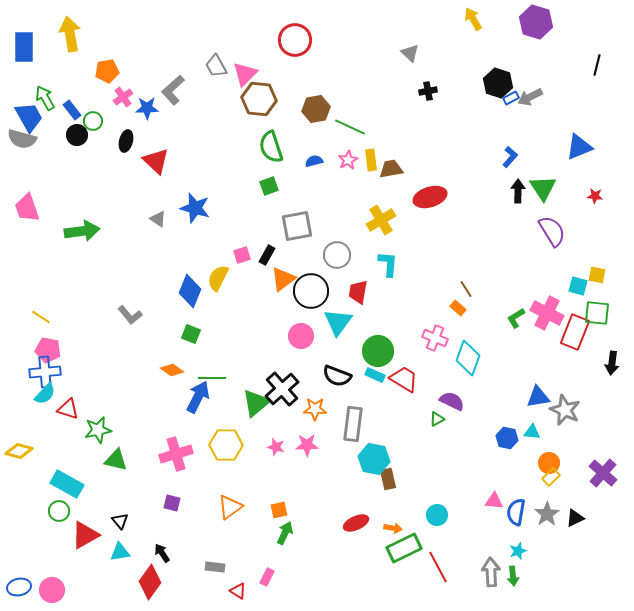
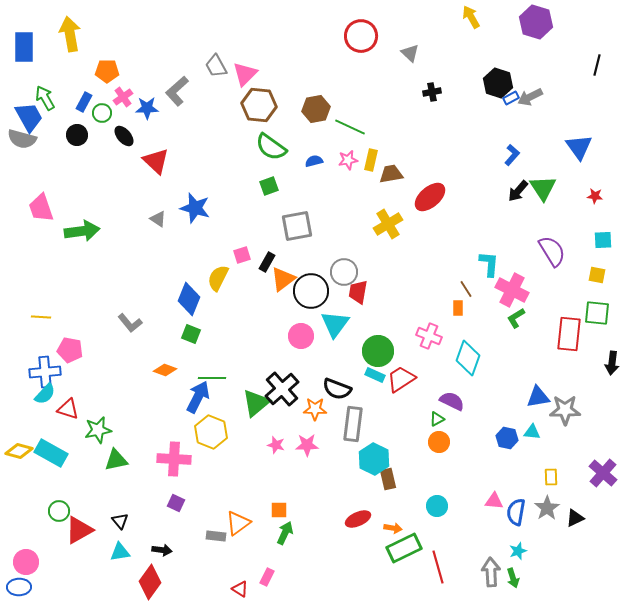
yellow arrow at (473, 19): moved 2 px left, 2 px up
red circle at (295, 40): moved 66 px right, 4 px up
orange pentagon at (107, 71): rotated 10 degrees clockwise
gray L-shape at (173, 90): moved 4 px right, 1 px down
black cross at (428, 91): moved 4 px right, 1 px down
brown hexagon at (259, 99): moved 6 px down
blue rectangle at (72, 110): moved 12 px right, 8 px up; rotated 66 degrees clockwise
green circle at (93, 121): moved 9 px right, 8 px up
black ellipse at (126, 141): moved 2 px left, 5 px up; rotated 55 degrees counterclockwise
green semicircle at (271, 147): rotated 36 degrees counterclockwise
blue triangle at (579, 147): rotated 44 degrees counterclockwise
blue L-shape at (510, 157): moved 2 px right, 2 px up
pink star at (348, 160): rotated 18 degrees clockwise
yellow rectangle at (371, 160): rotated 20 degrees clockwise
brown trapezoid at (391, 169): moved 5 px down
black arrow at (518, 191): rotated 140 degrees counterclockwise
red ellipse at (430, 197): rotated 24 degrees counterclockwise
pink trapezoid at (27, 208): moved 14 px right
yellow cross at (381, 220): moved 7 px right, 4 px down
purple semicircle at (552, 231): moved 20 px down
black rectangle at (267, 255): moved 7 px down
gray circle at (337, 255): moved 7 px right, 17 px down
cyan L-shape at (388, 264): moved 101 px right
cyan square at (578, 286): moved 25 px right, 46 px up; rotated 18 degrees counterclockwise
blue diamond at (190, 291): moved 1 px left, 8 px down
orange rectangle at (458, 308): rotated 49 degrees clockwise
pink cross at (547, 313): moved 35 px left, 23 px up
gray L-shape at (130, 315): moved 8 px down
yellow line at (41, 317): rotated 30 degrees counterclockwise
cyan triangle at (338, 322): moved 3 px left, 2 px down
red rectangle at (575, 332): moved 6 px left, 2 px down; rotated 16 degrees counterclockwise
pink cross at (435, 338): moved 6 px left, 2 px up
pink pentagon at (48, 350): moved 22 px right
orange diamond at (172, 370): moved 7 px left; rotated 15 degrees counterclockwise
black semicircle at (337, 376): moved 13 px down
red trapezoid at (404, 379): moved 3 px left; rotated 64 degrees counterclockwise
gray star at (565, 410): rotated 24 degrees counterclockwise
yellow hexagon at (226, 445): moved 15 px left, 13 px up; rotated 20 degrees clockwise
pink star at (276, 447): moved 2 px up
pink cross at (176, 454): moved 2 px left, 5 px down; rotated 20 degrees clockwise
cyan hexagon at (374, 459): rotated 16 degrees clockwise
green triangle at (116, 460): rotated 25 degrees counterclockwise
orange circle at (549, 463): moved 110 px left, 21 px up
yellow rectangle at (551, 477): rotated 48 degrees counterclockwise
cyan rectangle at (67, 484): moved 16 px left, 31 px up
purple square at (172, 503): moved 4 px right; rotated 12 degrees clockwise
orange triangle at (230, 507): moved 8 px right, 16 px down
orange square at (279, 510): rotated 12 degrees clockwise
gray star at (547, 514): moved 6 px up
cyan circle at (437, 515): moved 9 px up
red ellipse at (356, 523): moved 2 px right, 4 px up
red triangle at (85, 535): moved 6 px left, 5 px up
black arrow at (162, 553): moved 3 px up; rotated 132 degrees clockwise
gray rectangle at (215, 567): moved 1 px right, 31 px up
red line at (438, 567): rotated 12 degrees clockwise
green arrow at (513, 576): moved 2 px down; rotated 12 degrees counterclockwise
blue ellipse at (19, 587): rotated 10 degrees clockwise
pink circle at (52, 590): moved 26 px left, 28 px up
red triangle at (238, 591): moved 2 px right, 2 px up
